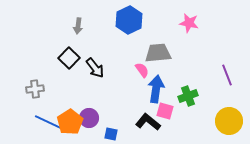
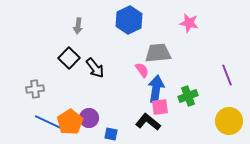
pink square: moved 5 px left, 4 px up; rotated 24 degrees counterclockwise
